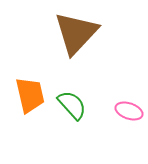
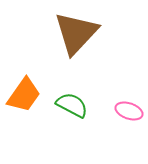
orange trapezoid: moved 6 px left; rotated 48 degrees clockwise
green semicircle: rotated 20 degrees counterclockwise
